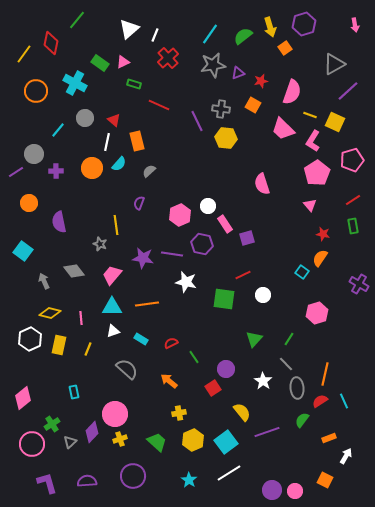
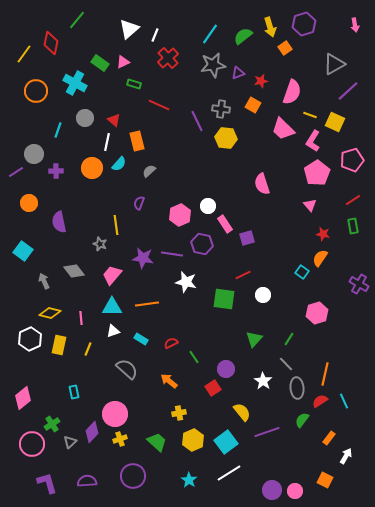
cyan line at (58, 130): rotated 21 degrees counterclockwise
orange rectangle at (329, 438): rotated 32 degrees counterclockwise
